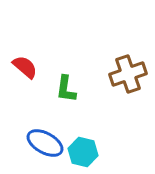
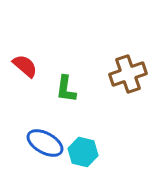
red semicircle: moved 1 px up
